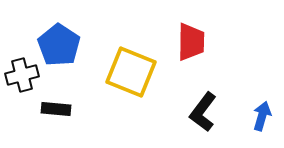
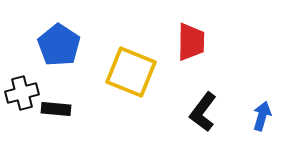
black cross: moved 18 px down
